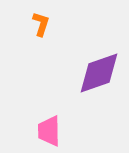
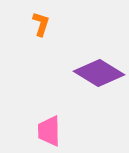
purple diamond: rotated 51 degrees clockwise
